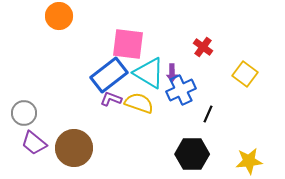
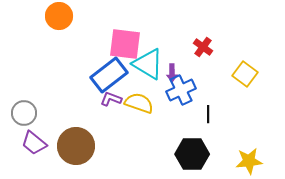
pink square: moved 3 px left
cyan triangle: moved 1 px left, 9 px up
black line: rotated 24 degrees counterclockwise
brown circle: moved 2 px right, 2 px up
